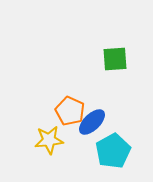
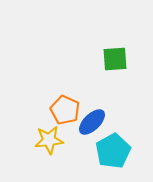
orange pentagon: moved 5 px left, 1 px up
